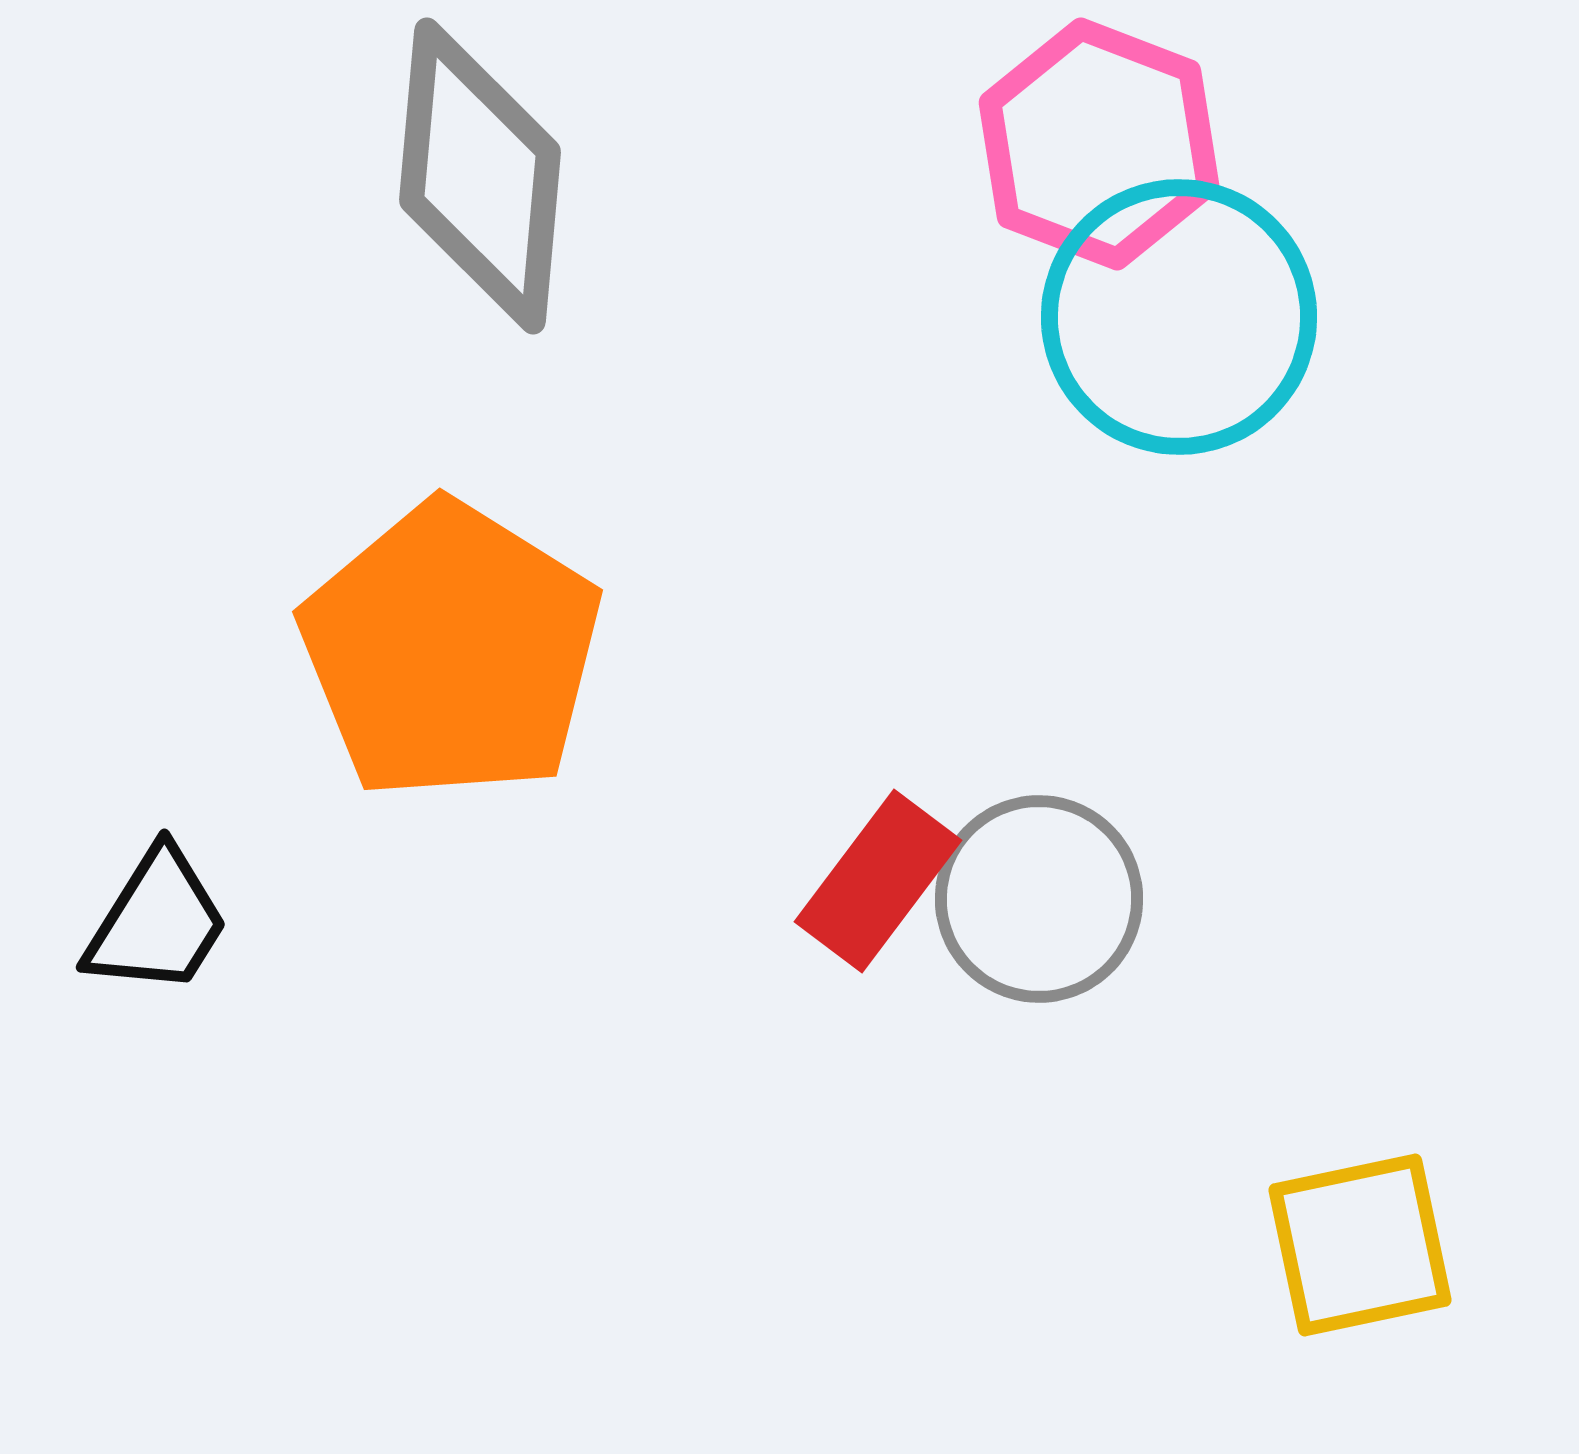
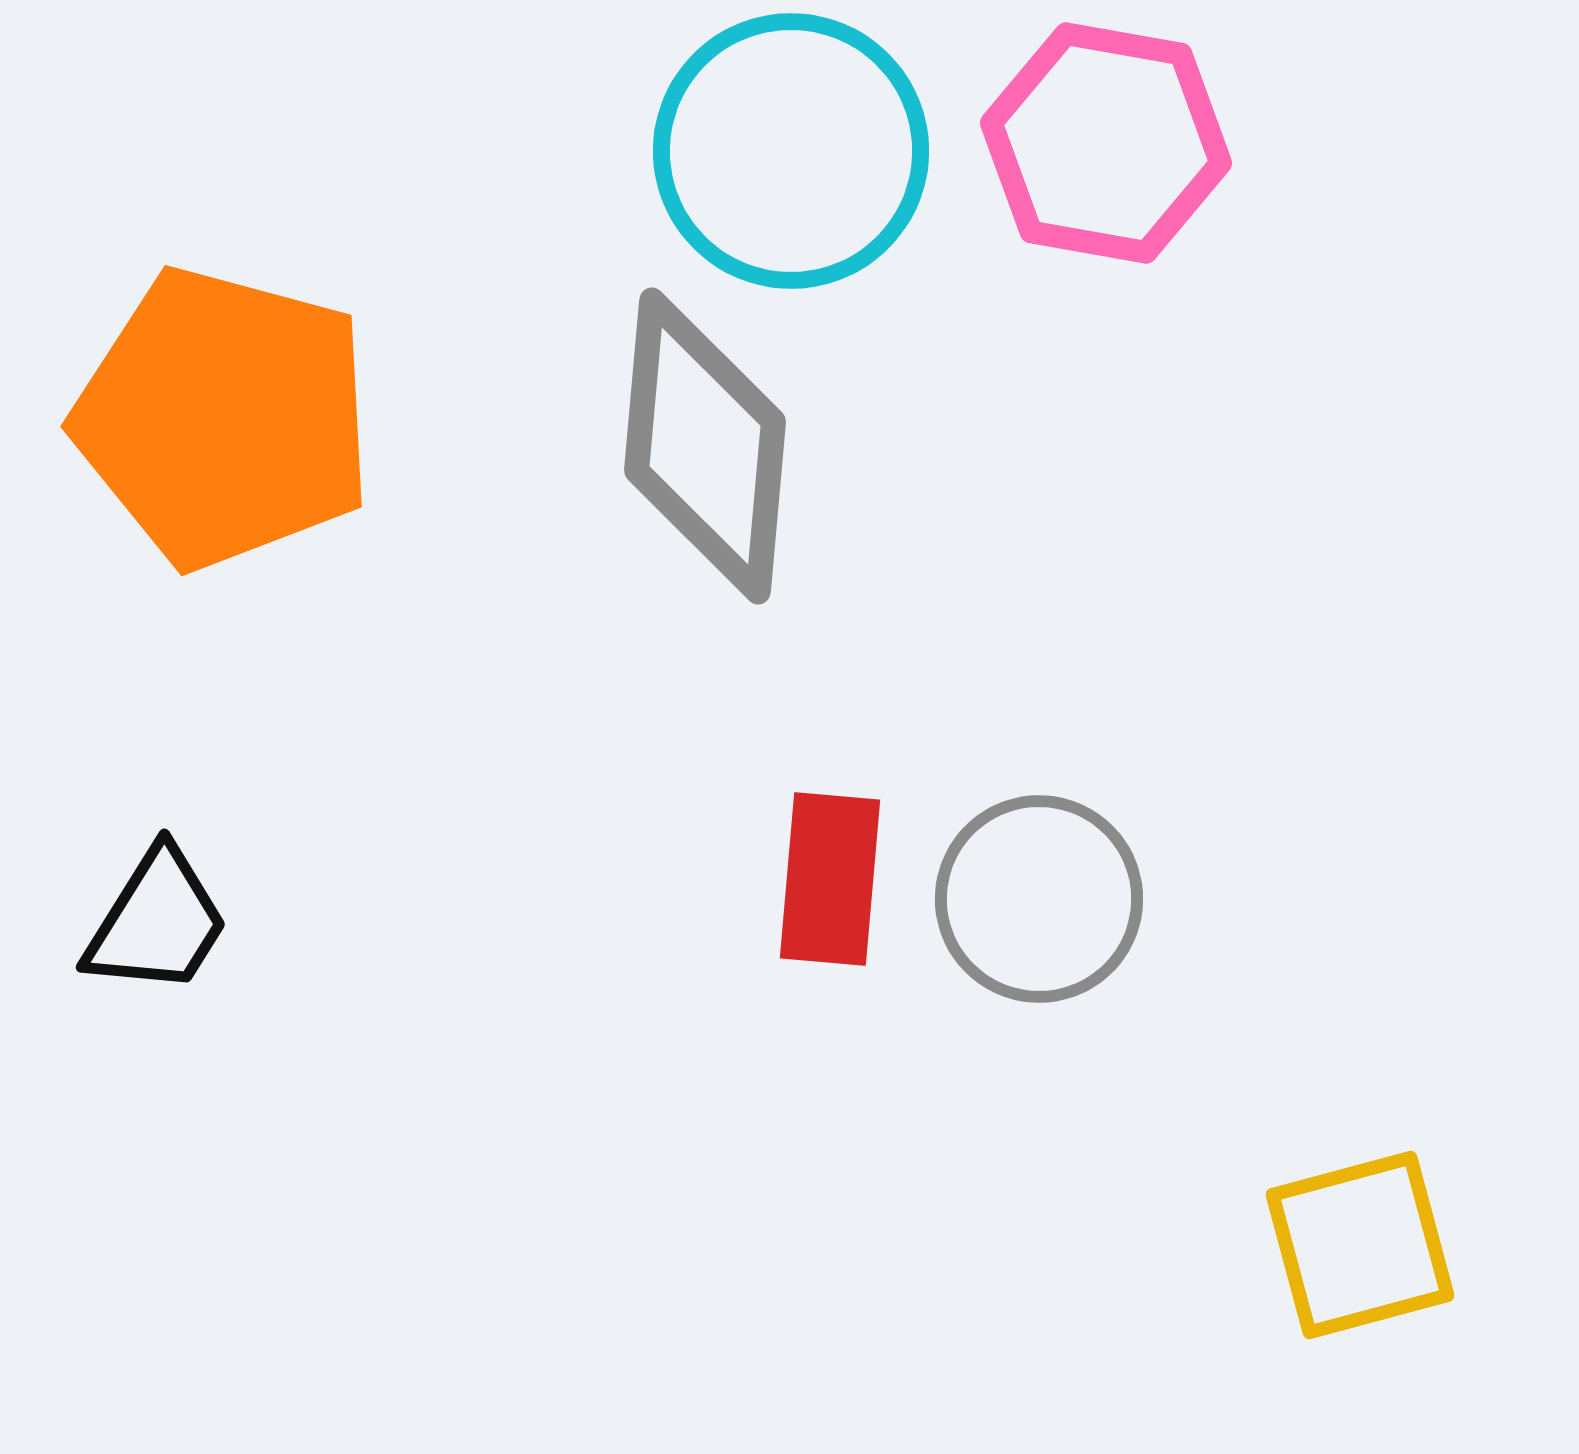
pink hexagon: moved 7 px right, 1 px up; rotated 11 degrees counterclockwise
gray diamond: moved 225 px right, 270 px down
cyan circle: moved 388 px left, 166 px up
orange pentagon: moved 227 px left, 233 px up; rotated 17 degrees counterclockwise
red rectangle: moved 48 px left, 2 px up; rotated 32 degrees counterclockwise
yellow square: rotated 3 degrees counterclockwise
